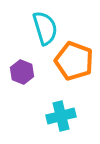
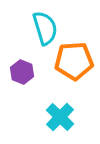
orange pentagon: rotated 24 degrees counterclockwise
cyan cross: moved 1 px left, 1 px down; rotated 32 degrees counterclockwise
